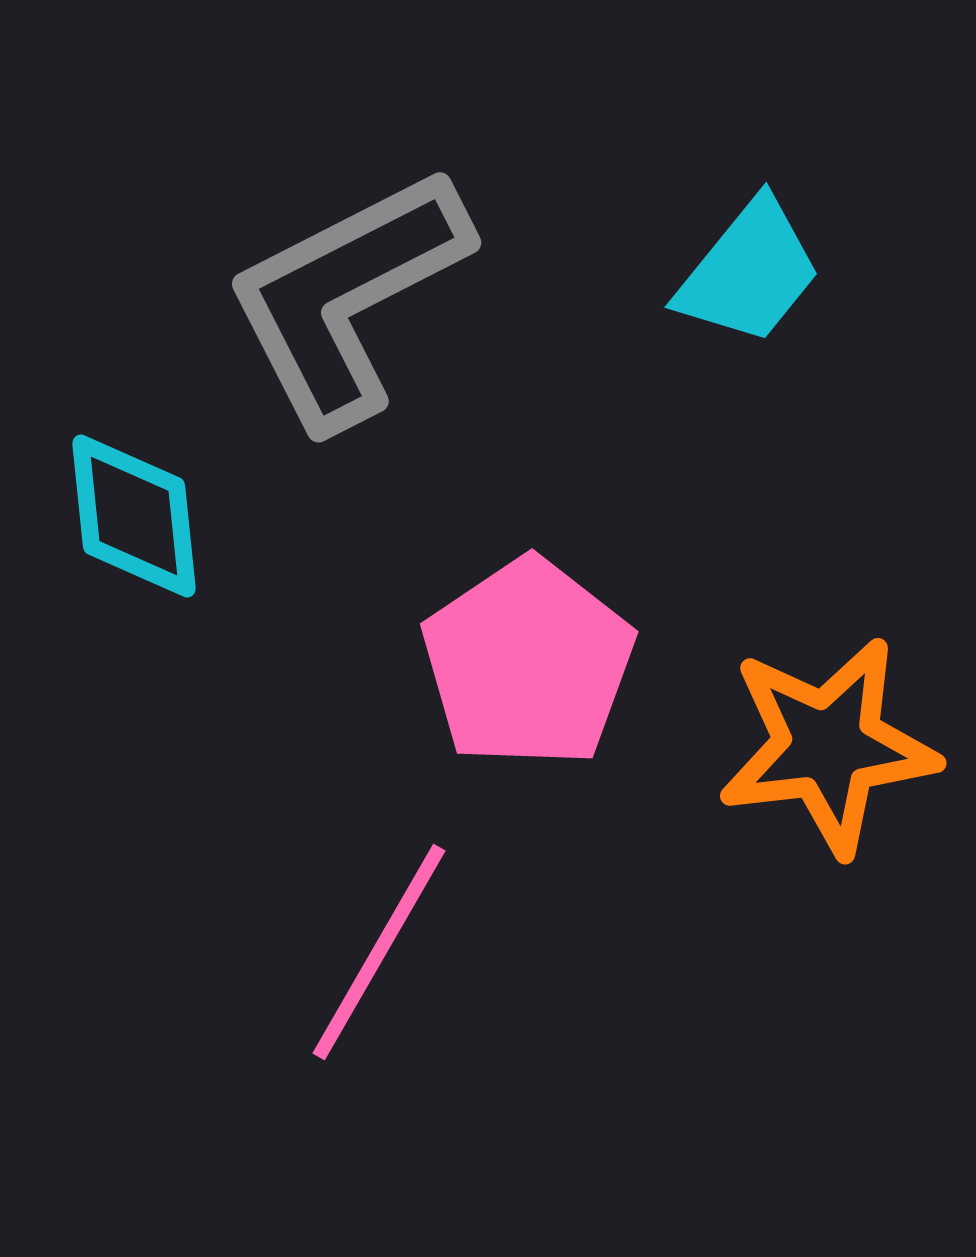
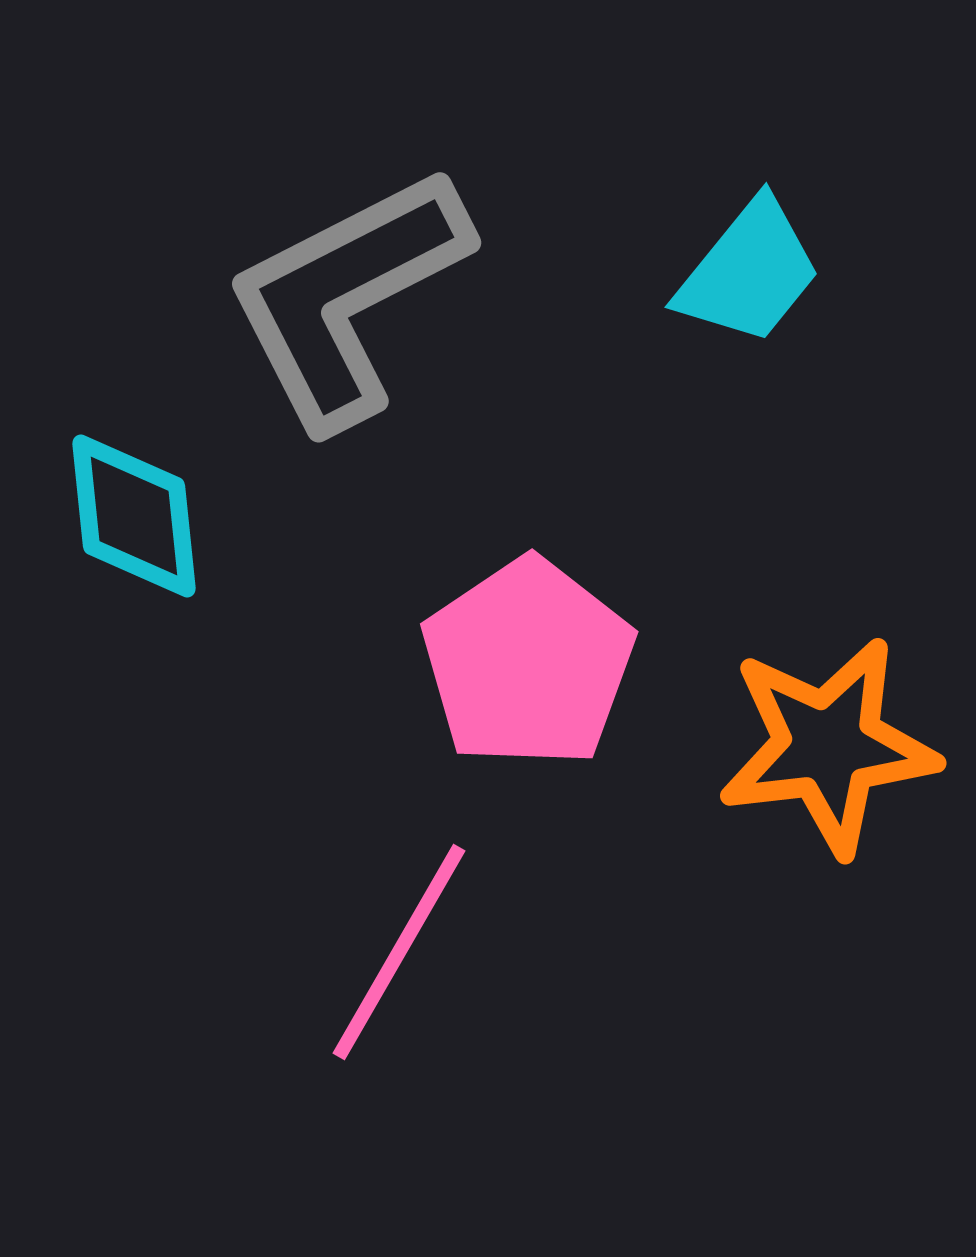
pink line: moved 20 px right
